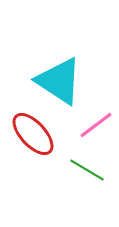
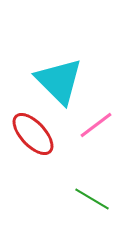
cyan triangle: rotated 12 degrees clockwise
green line: moved 5 px right, 29 px down
